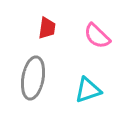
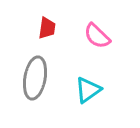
gray ellipse: moved 2 px right
cyan triangle: rotated 16 degrees counterclockwise
